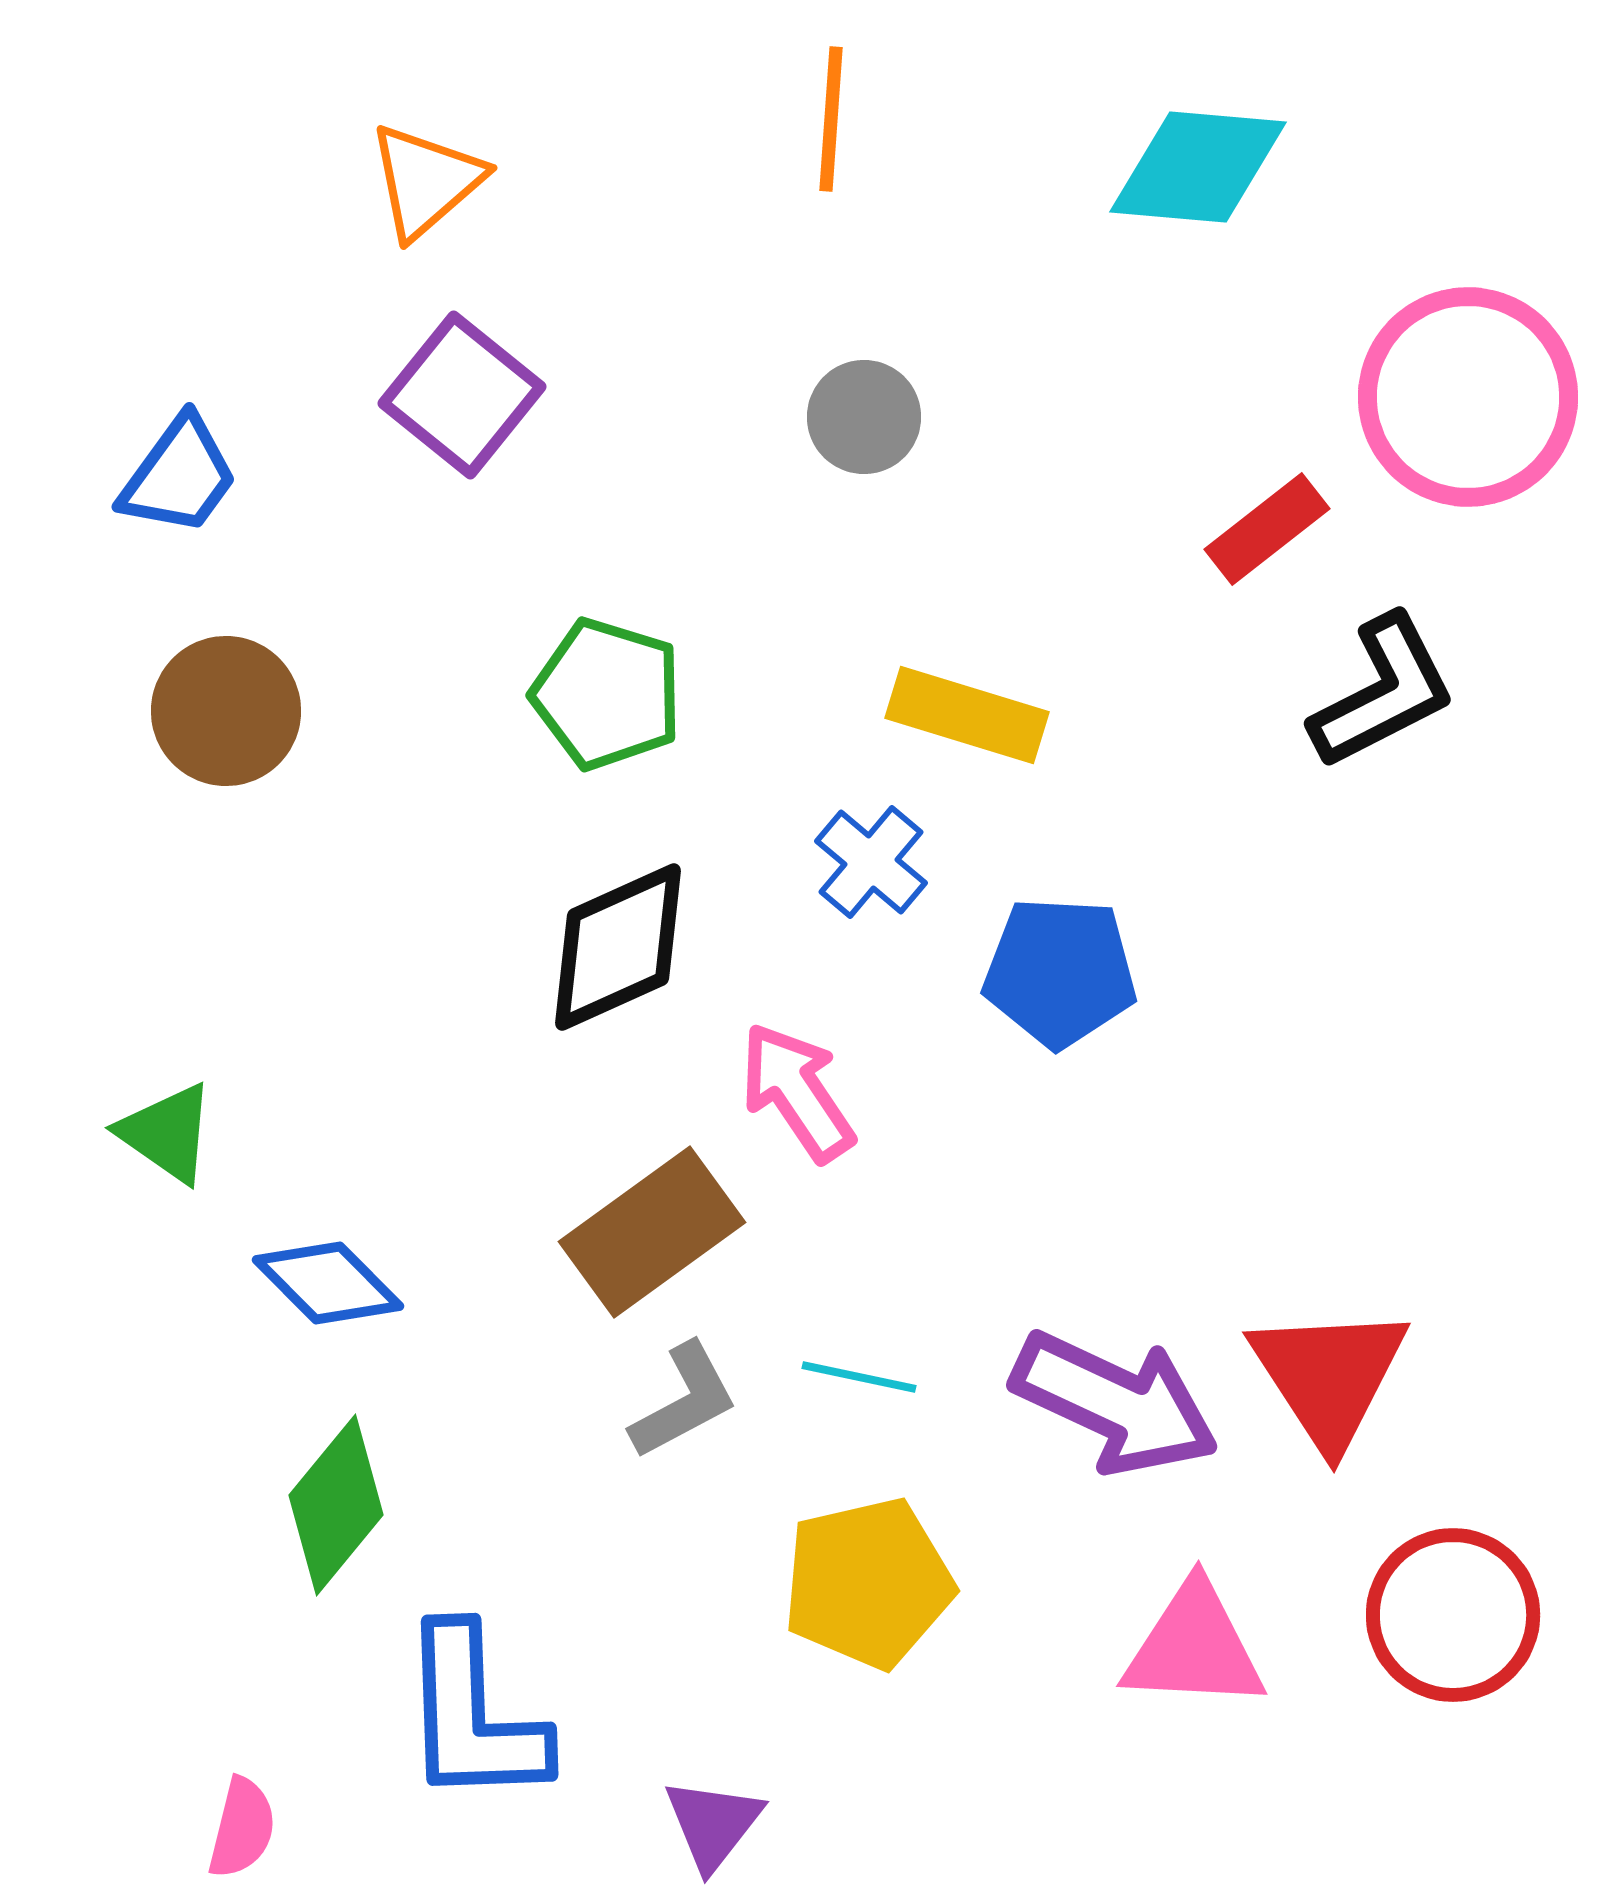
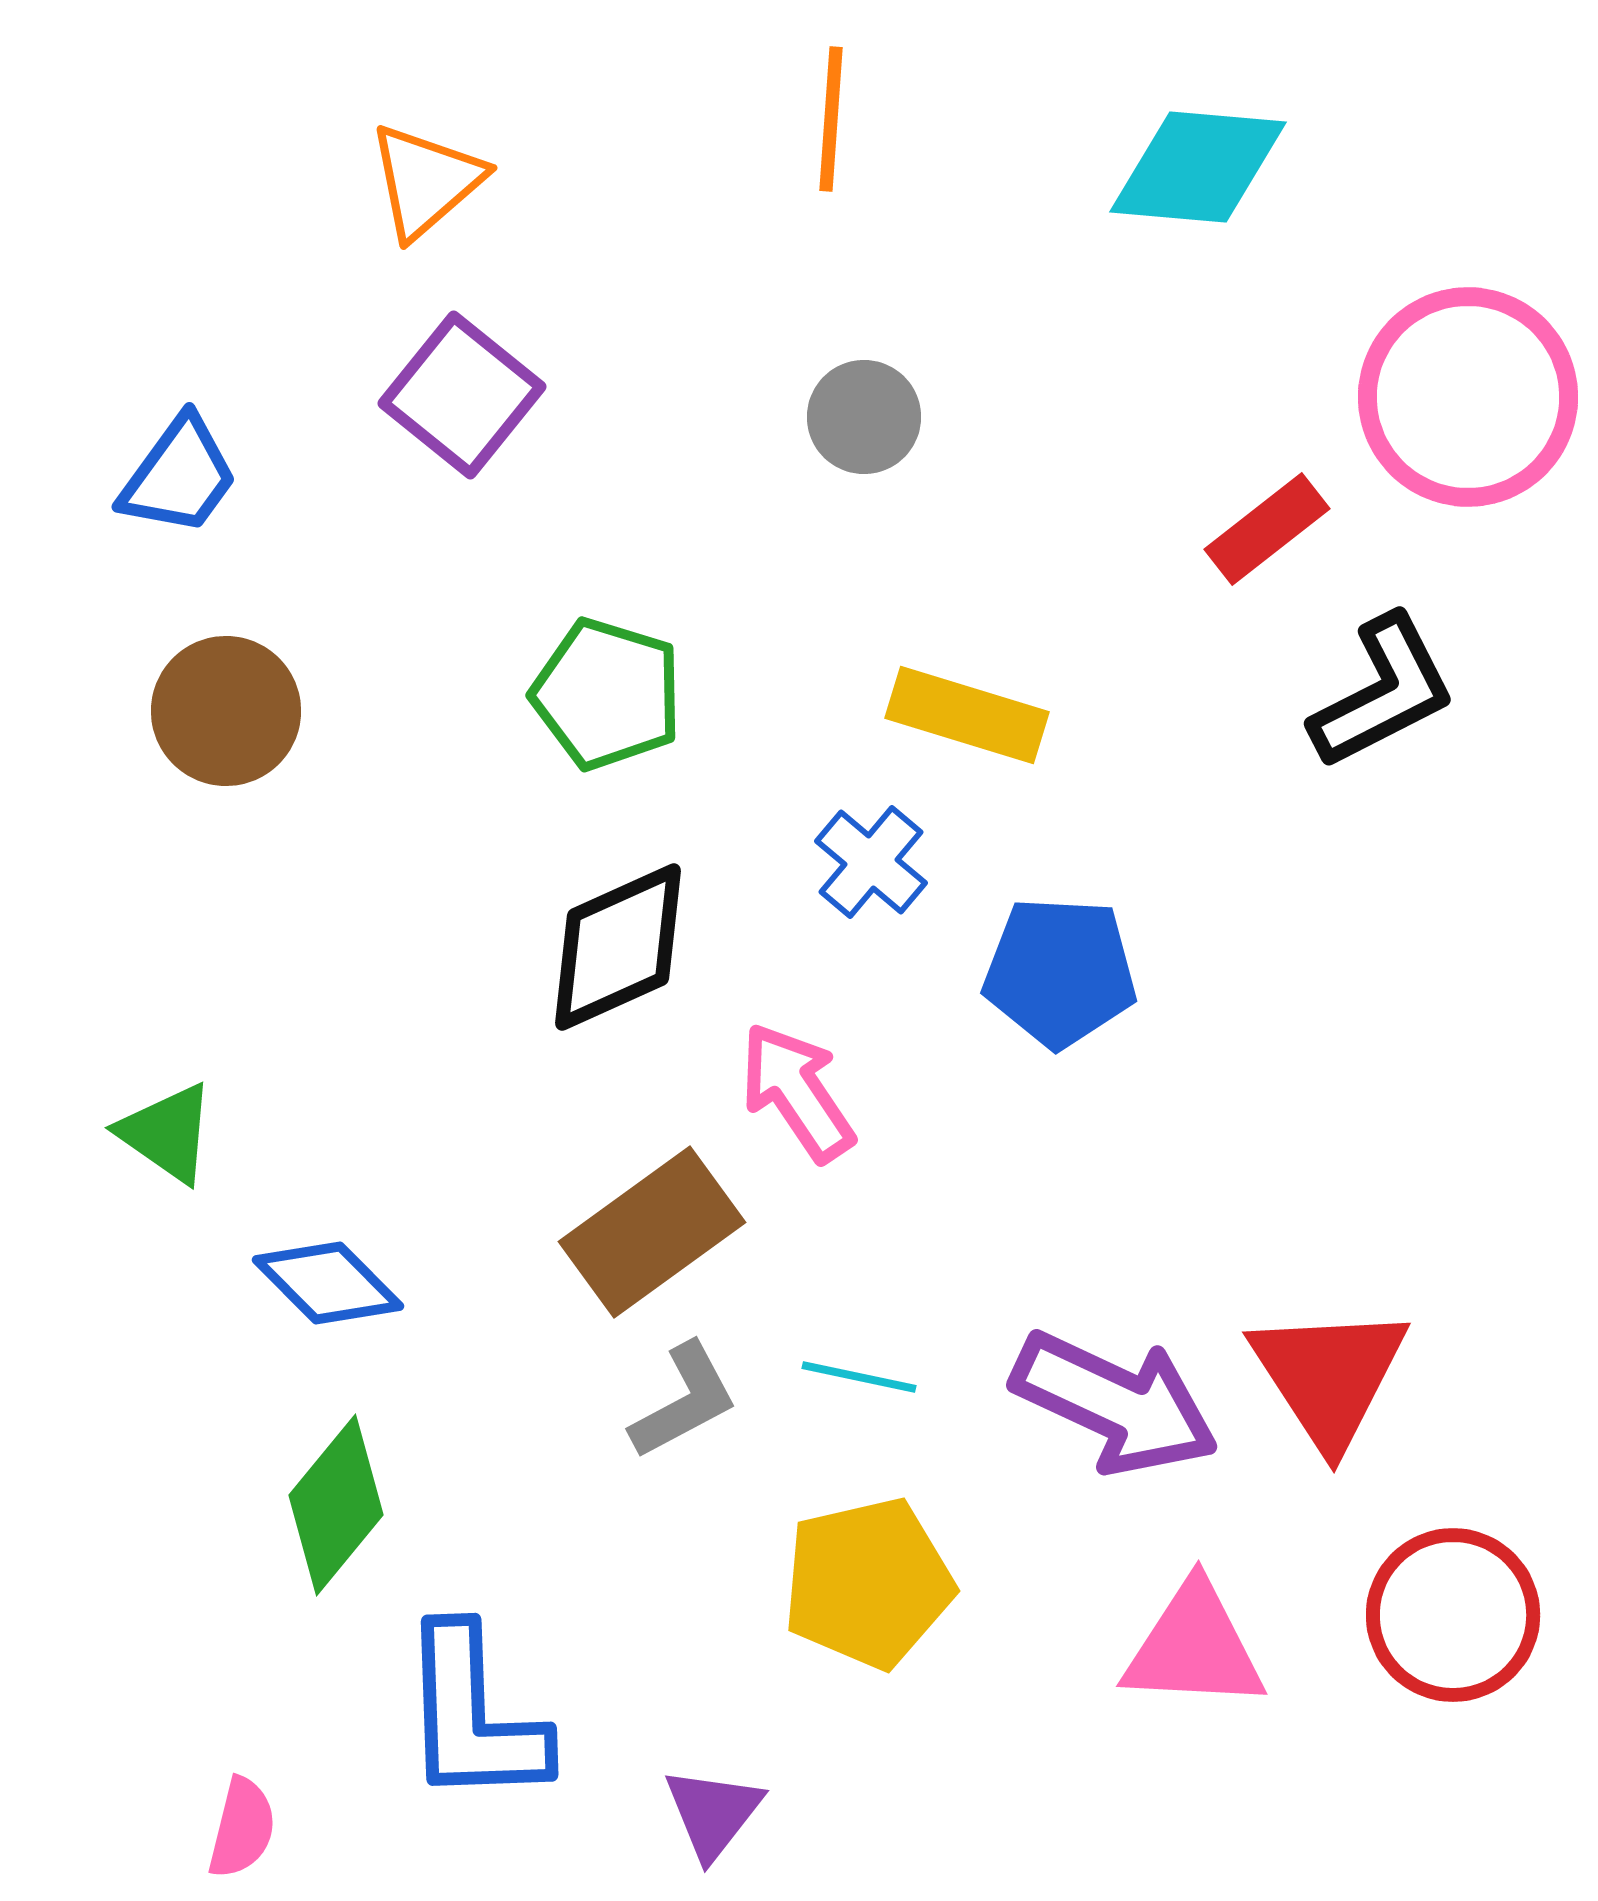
purple triangle: moved 11 px up
